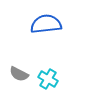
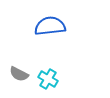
blue semicircle: moved 4 px right, 2 px down
